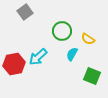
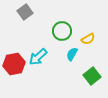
yellow semicircle: rotated 64 degrees counterclockwise
green square: rotated 30 degrees clockwise
